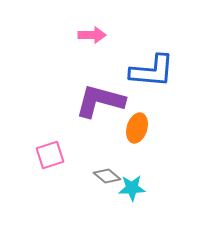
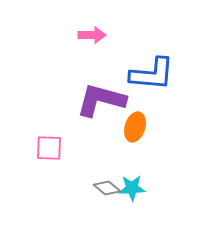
blue L-shape: moved 3 px down
purple L-shape: moved 1 px right, 1 px up
orange ellipse: moved 2 px left, 1 px up
pink square: moved 1 px left, 7 px up; rotated 20 degrees clockwise
gray diamond: moved 12 px down
